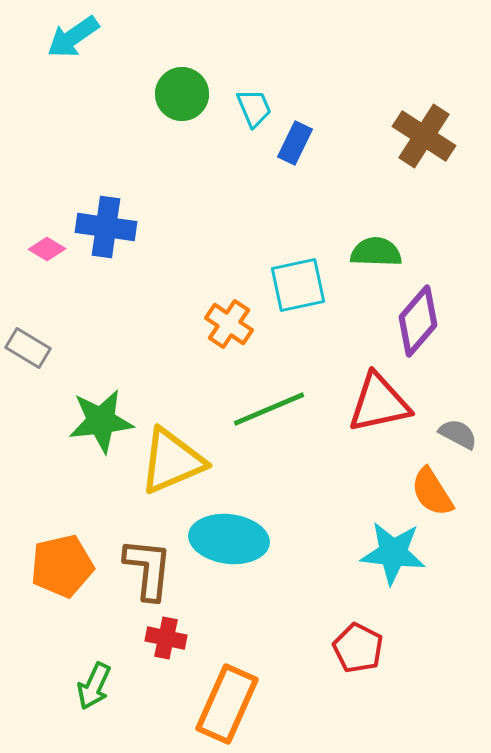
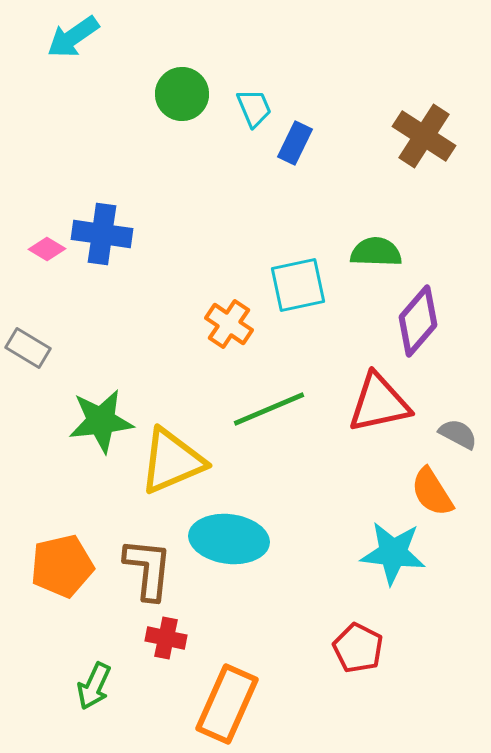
blue cross: moved 4 px left, 7 px down
